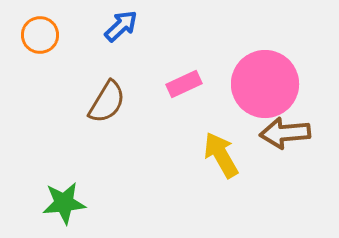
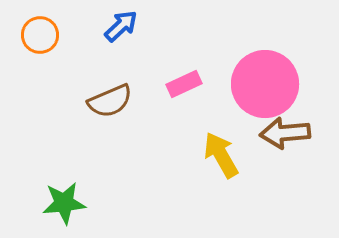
brown semicircle: moved 3 px right, 1 px up; rotated 36 degrees clockwise
